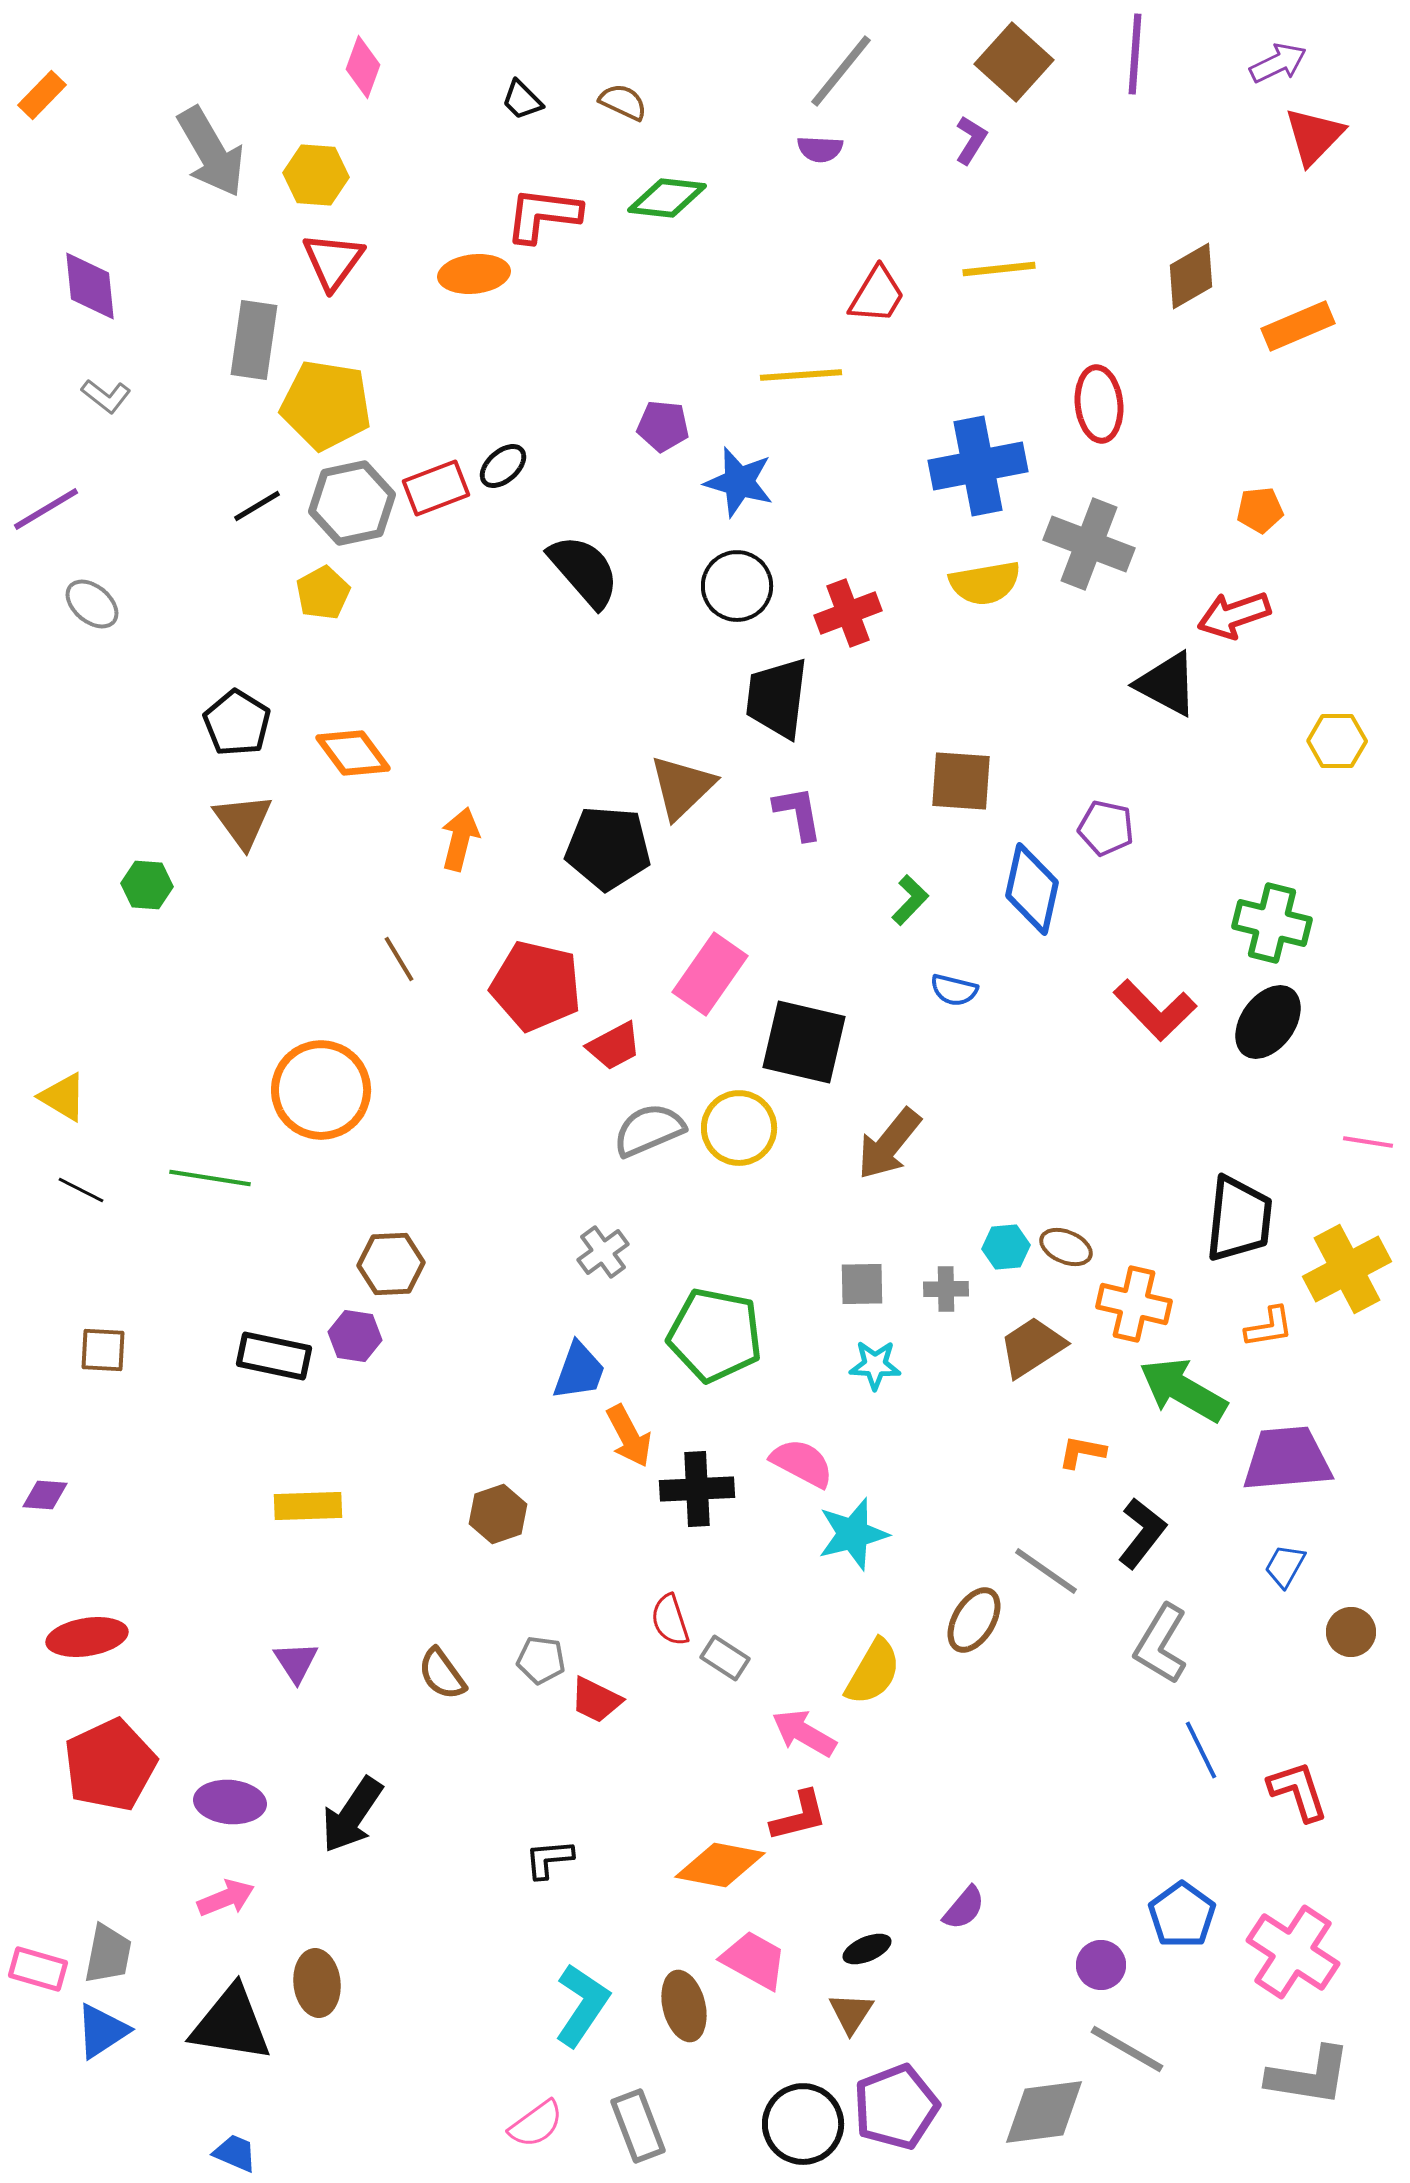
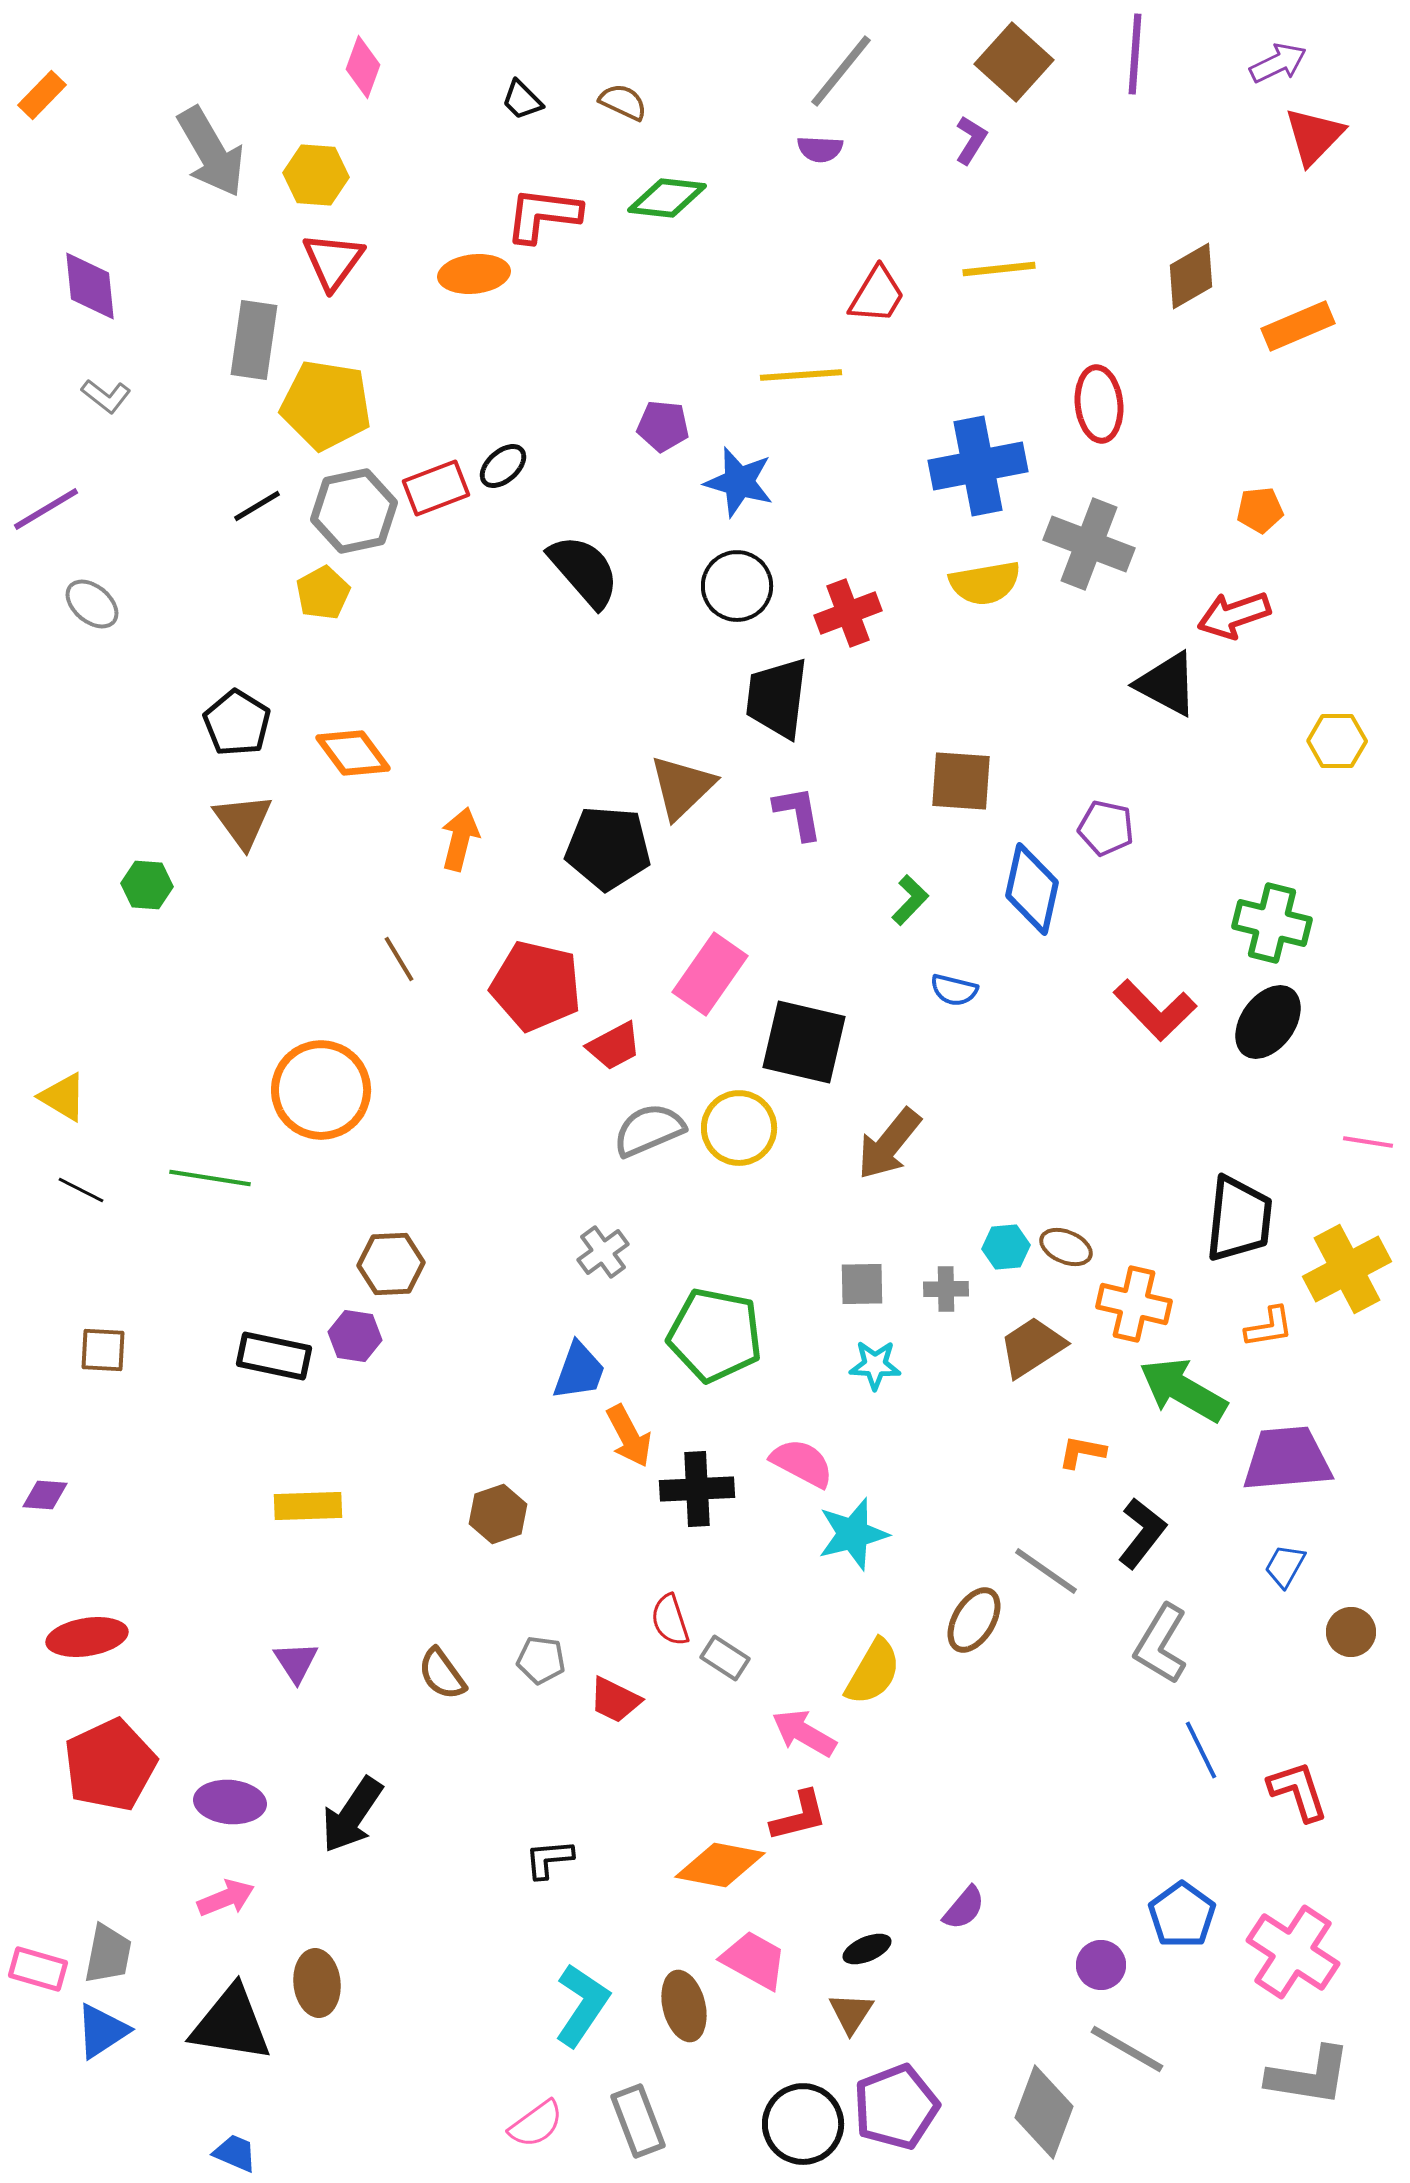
gray hexagon at (352, 503): moved 2 px right, 8 px down
red trapezoid at (596, 1700): moved 19 px right
gray diamond at (1044, 2112): rotated 62 degrees counterclockwise
gray rectangle at (638, 2126): moved 5 px up
